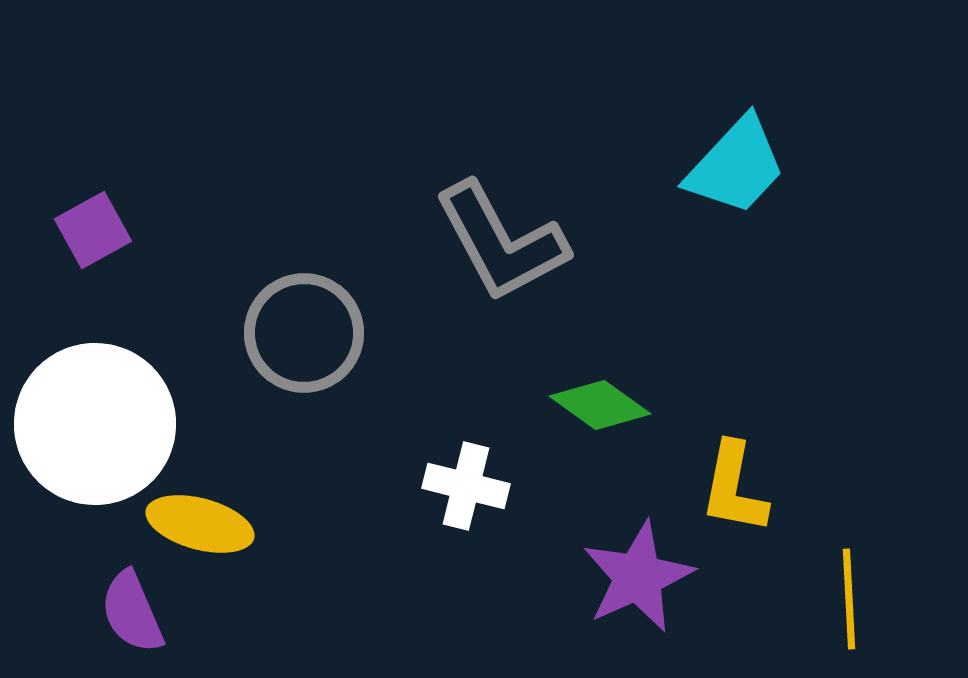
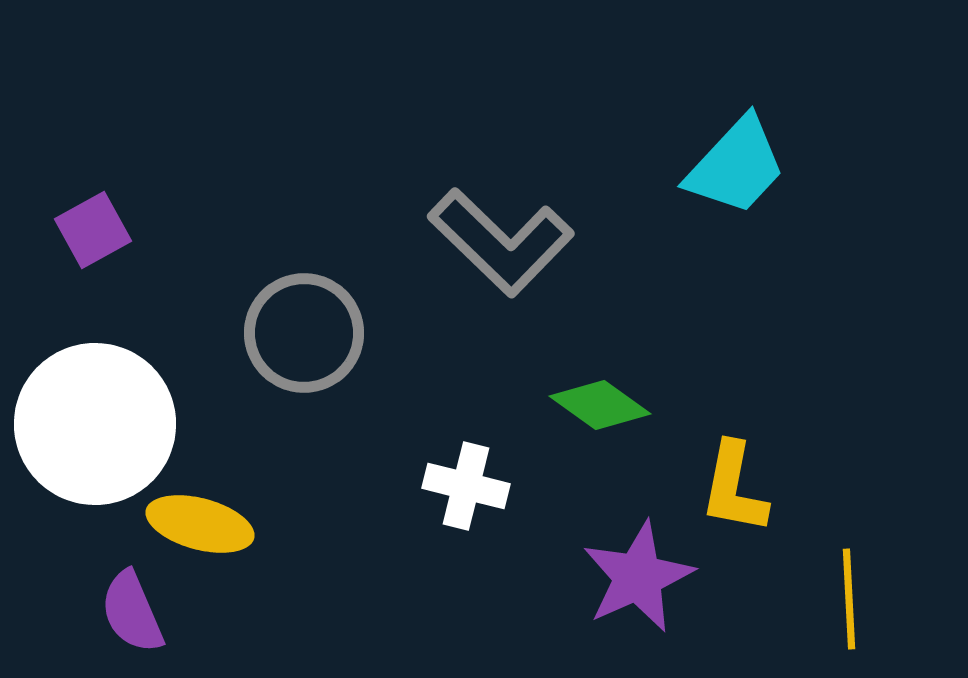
gray L-shape: rotated 18 degrees counterclockwise
